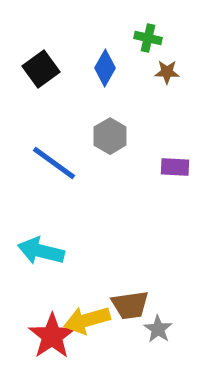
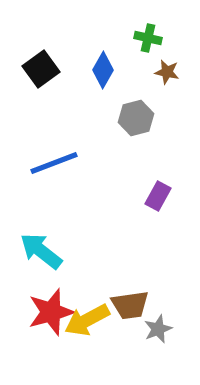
blue diamond: moved 2 px left, 2 px down
brown star: rotated 10 degrees clockwise
gray hexagon: moved 26 px right, 18 px up; rotated 16 degrees clockwise
blue line: rotated 57 degrees counterclockwise
purple rectangle: moved 17 px left, 29 px down; rotated 64 degrees counterclockwise
cyan arrow: rotated 24 degrees clockwise
yellow arrow: rotated 12 degrees counterclockwise
gray star: rotated 16 degrees clockwise
red star: moved 1 px left, 24 px up; rotated 18 degrees clockwise
